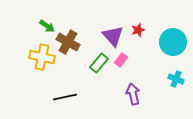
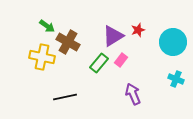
purple triangle: rotated 40 degrees clockwise
purple arrow: rotated 10 degrees counterclockwise
